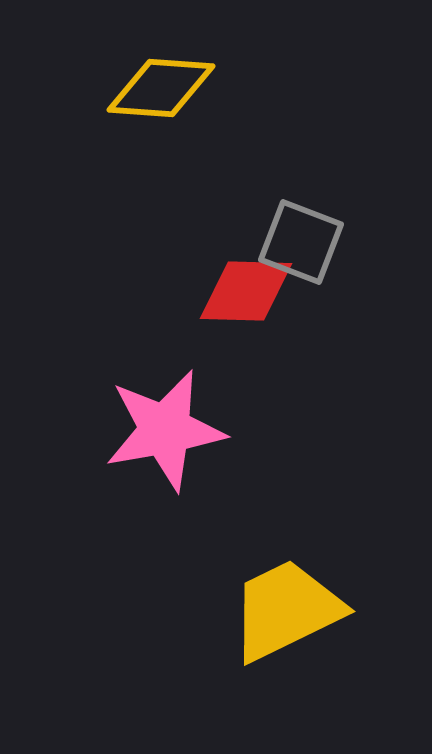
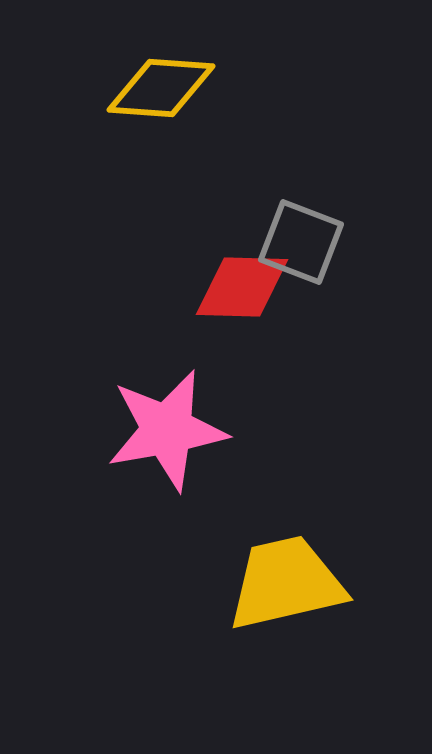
red diamond: moved 4 px left, 4 px up
pink star: moved 2 px right
yellow trapezoid: moved 27 px up; rotated 13 degrees clockwise
